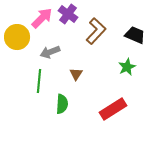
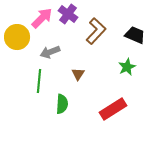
brown triangle: moved 2 px right
